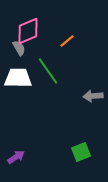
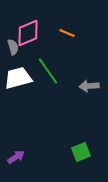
pink diamond: moved 2 px down
orange line: moved 8 px up; rotated 63 degrees clockwise
gray semicircle: moved 6 px left, 1 px up; rotated 14 degrees clockwise
white trapezoid: rotated 16 degrees counterclockwise
gray arrow: moved 4 px left, 10 px up
